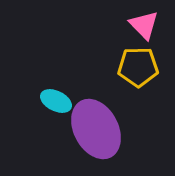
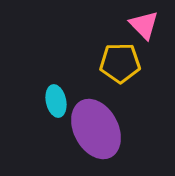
yellow pentagon: moved 18 px left, 4 px up
cyan ellipse: rotated 52 degrees clockwise
